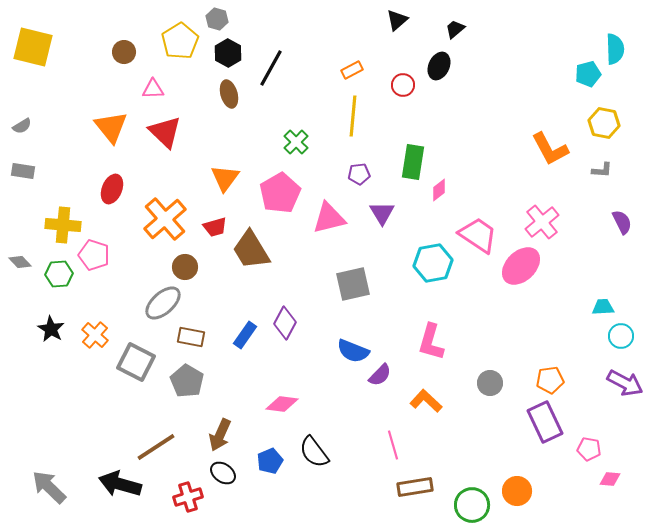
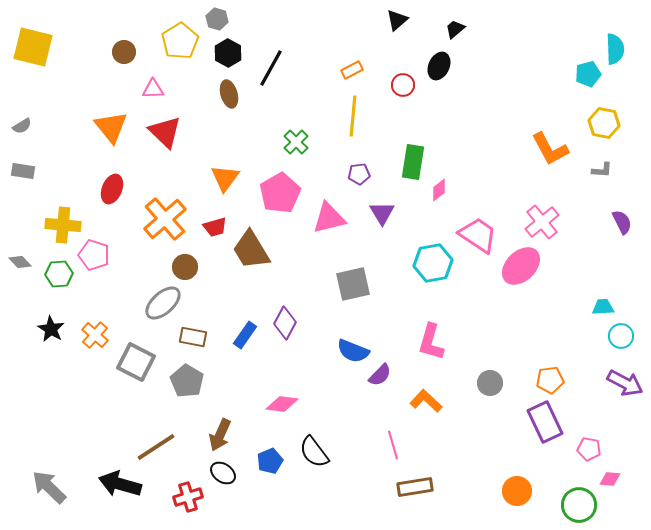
brown rectangle at (191, 337): moved 2 px right
green circle at (472, 505): moved 107 px right
